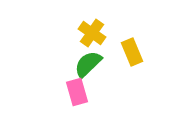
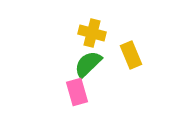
yellow cross: rotated 20 degrees counterclockwise
yellow rectangle: moved 1 px left, 3 px down
